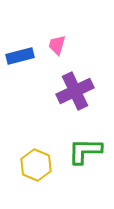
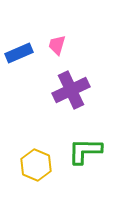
blue rectangle: moved 1 px left, 3 px up; rotated 8 degrees counterclockwise
purple cross: moved 4 px left, 1 px up
